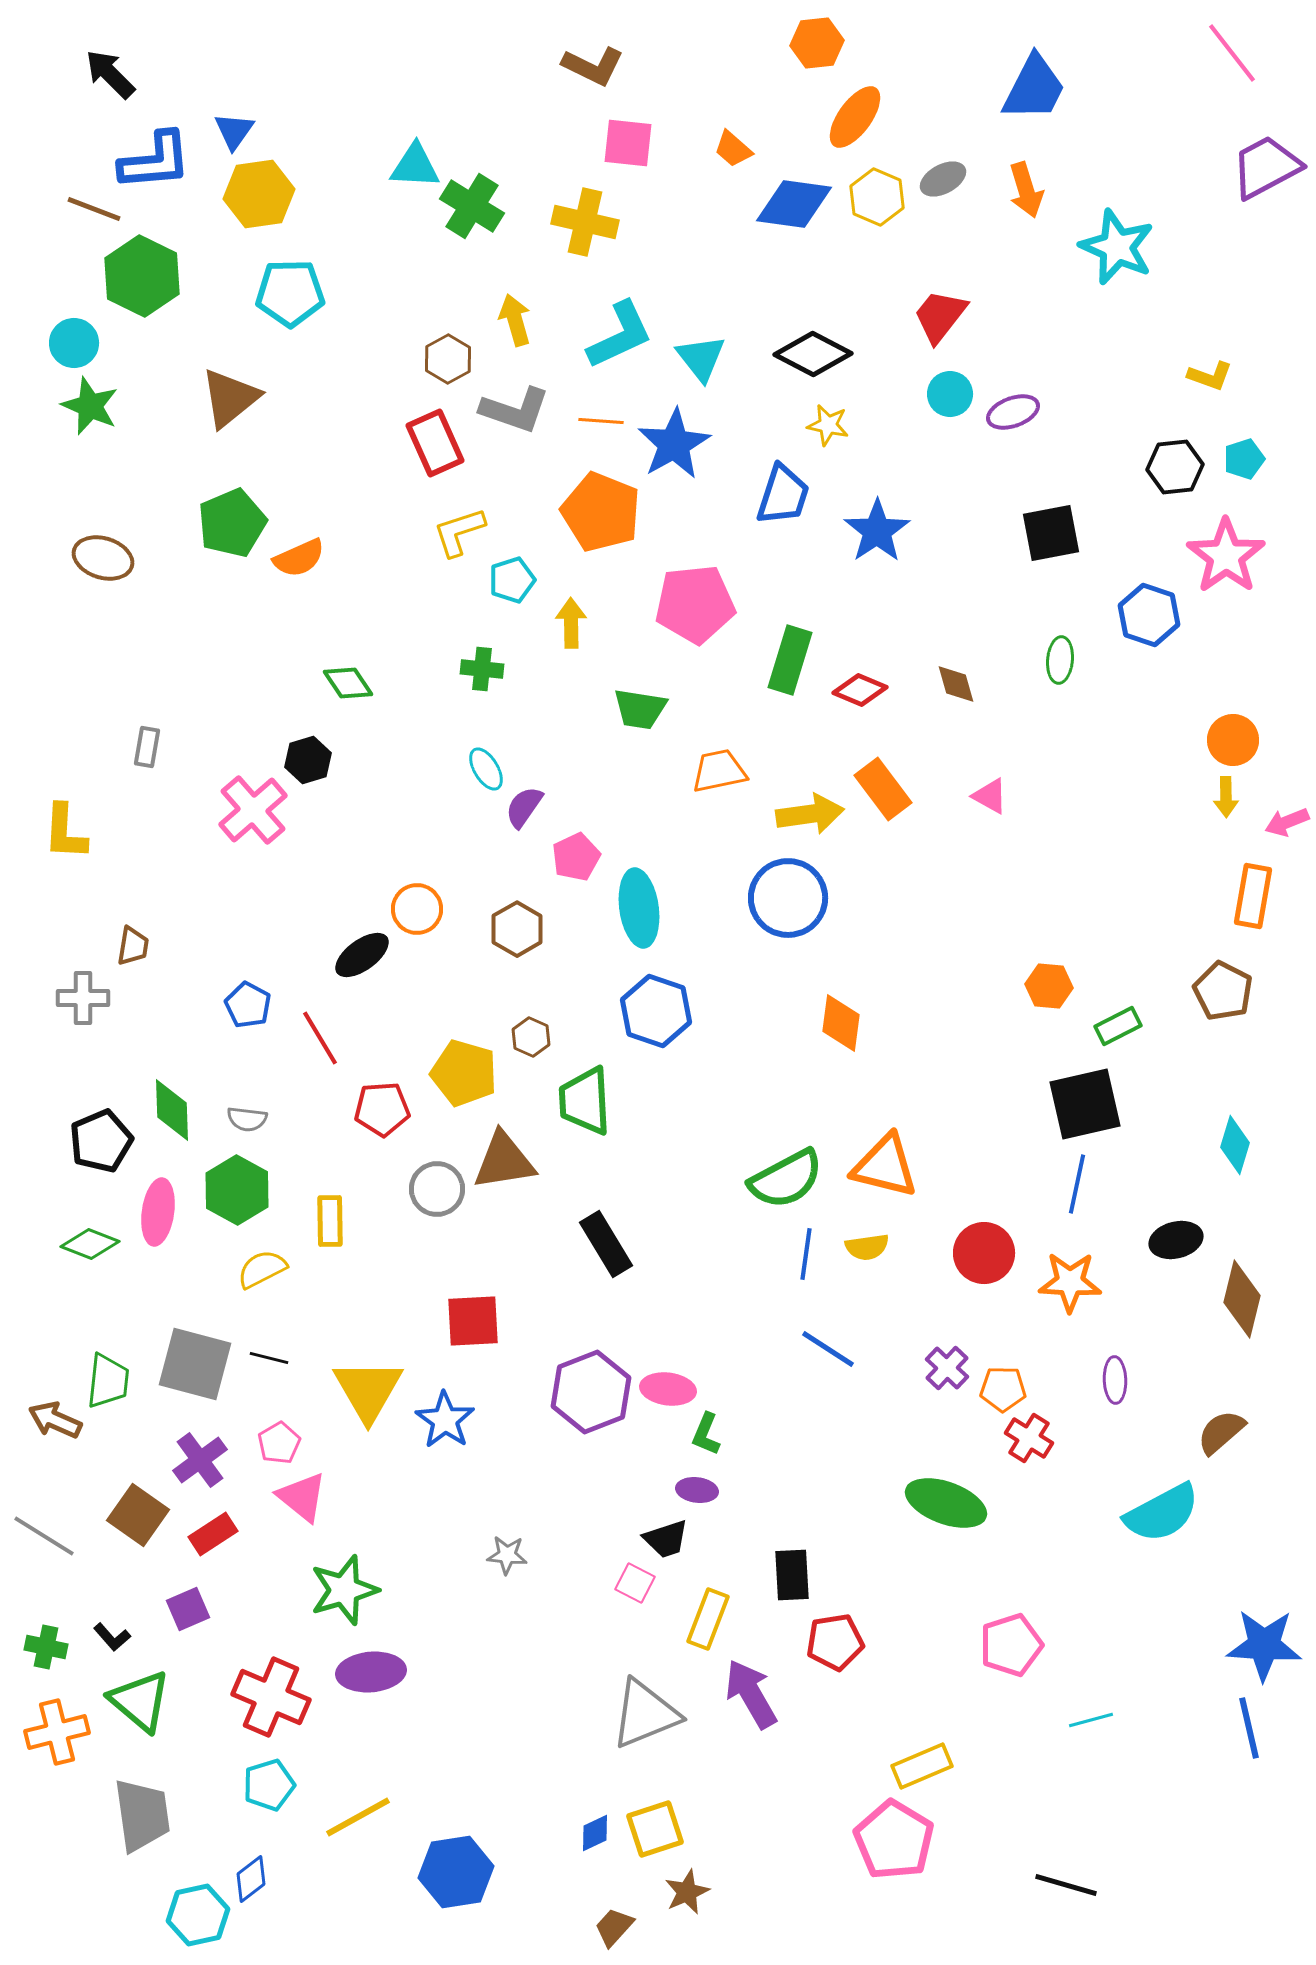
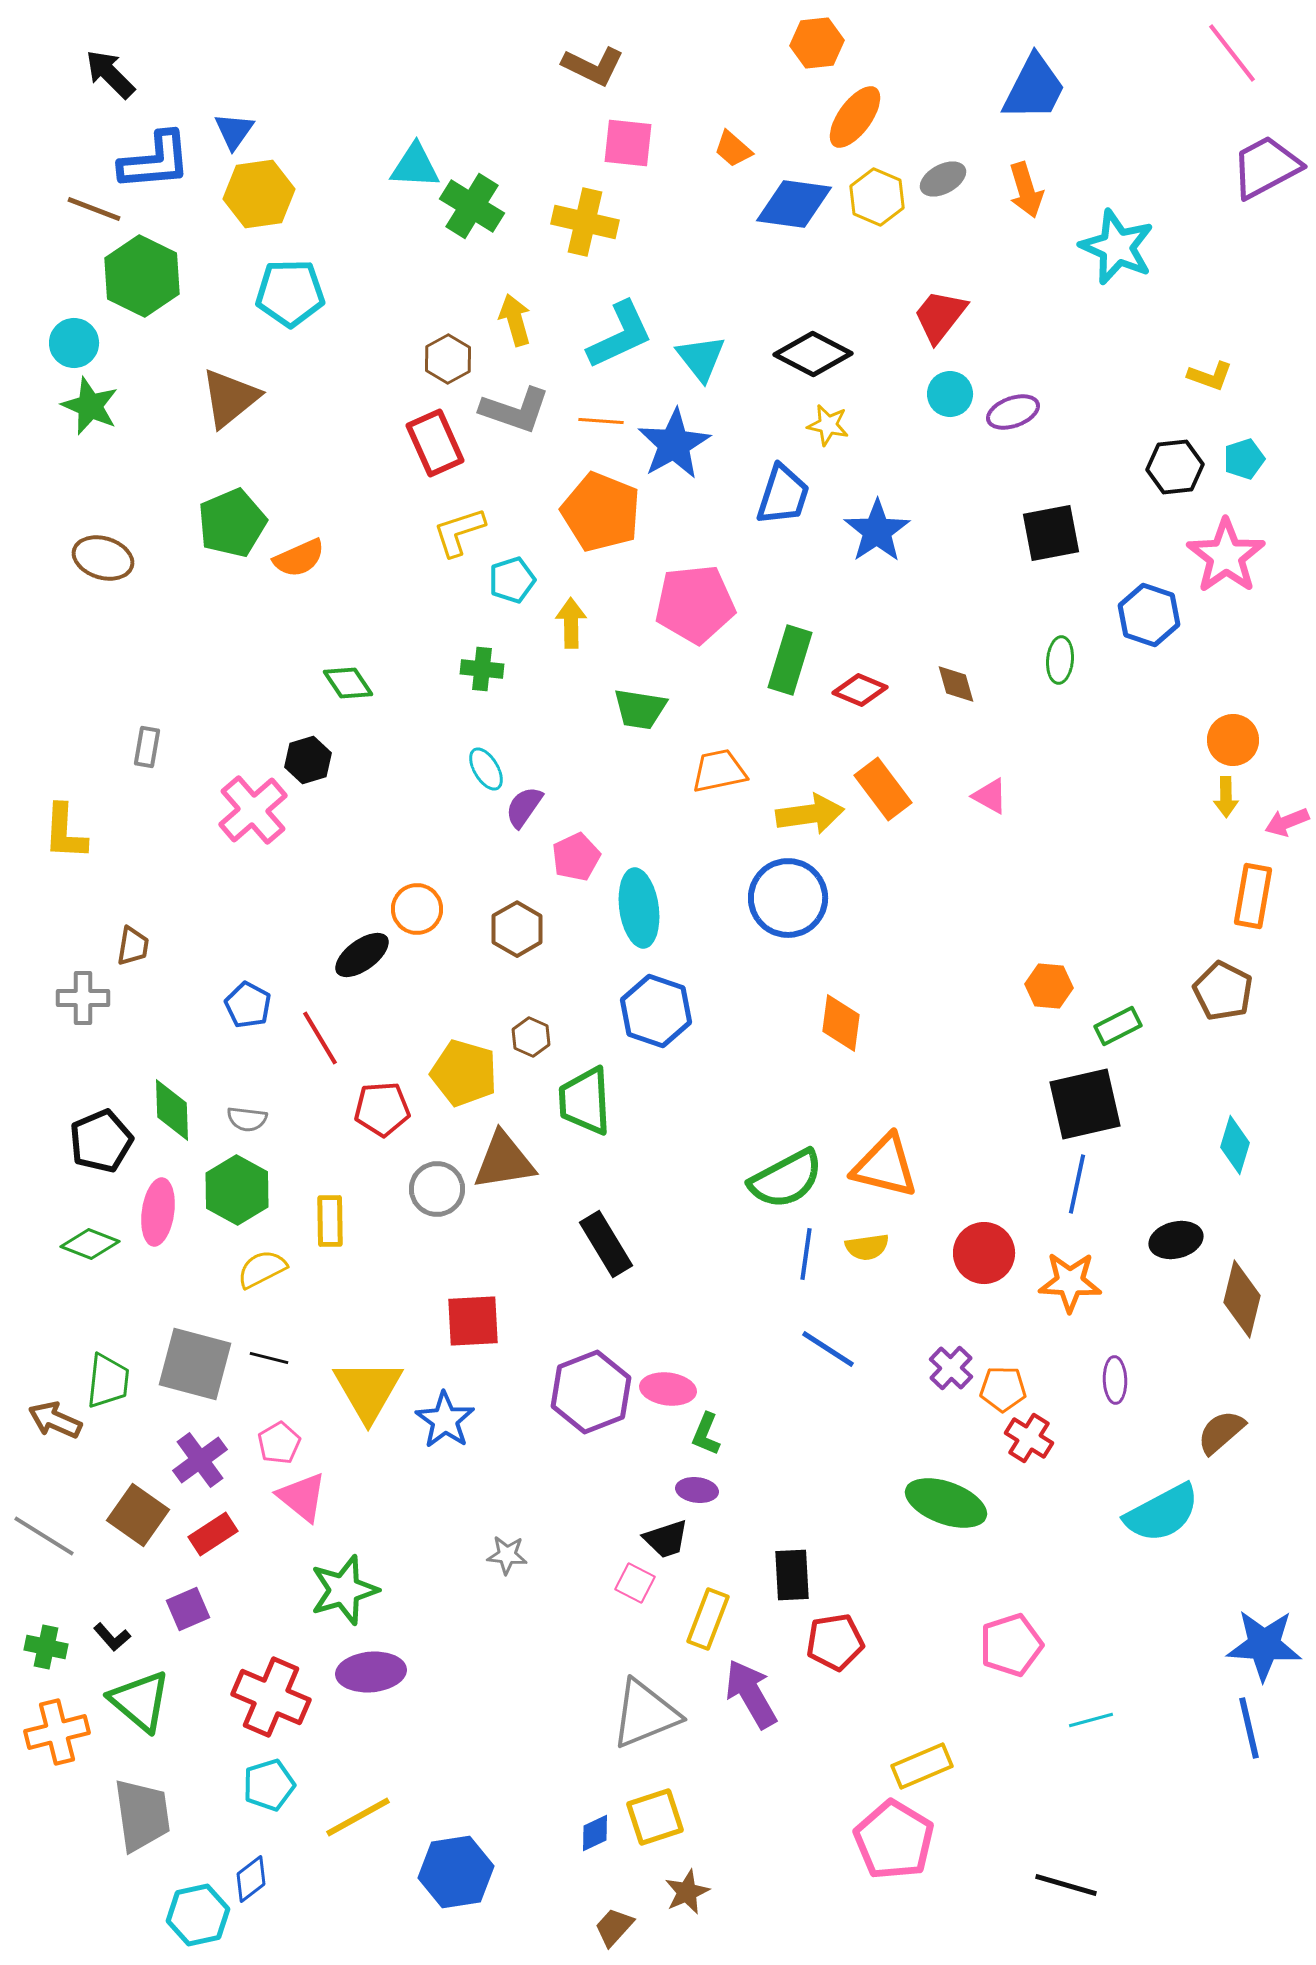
purple cross at (947, 1368): moved 4 px right
yellow square at (655, 1829): moved 12 px up
